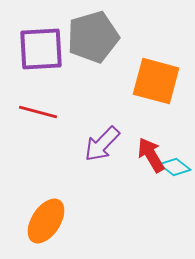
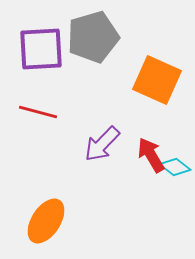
orange square: moved 1 px right, 1 px up; rotated 9 degrees clockwise
